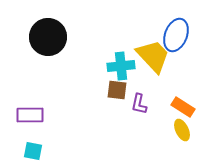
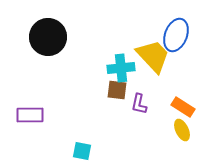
cyan cross: moved 2 px down
cyan square: moved 49 px right
